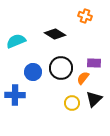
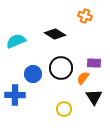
blue circle: moved 2 px down
black triangle: moved 2 px up; rotated 18 degrees counterclockwise
yellow circle: moved 8 px left, 6 px down
